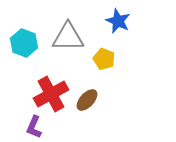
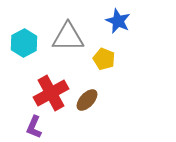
cyan hexagon: rotated 12 degrees clockwise
red cross: moved 1 px up
